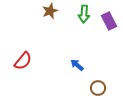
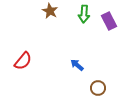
brown star: rotated 21 degrees counterclockwise
